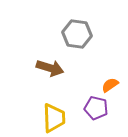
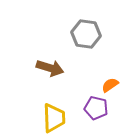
gray hexagon: moved 9 px right
